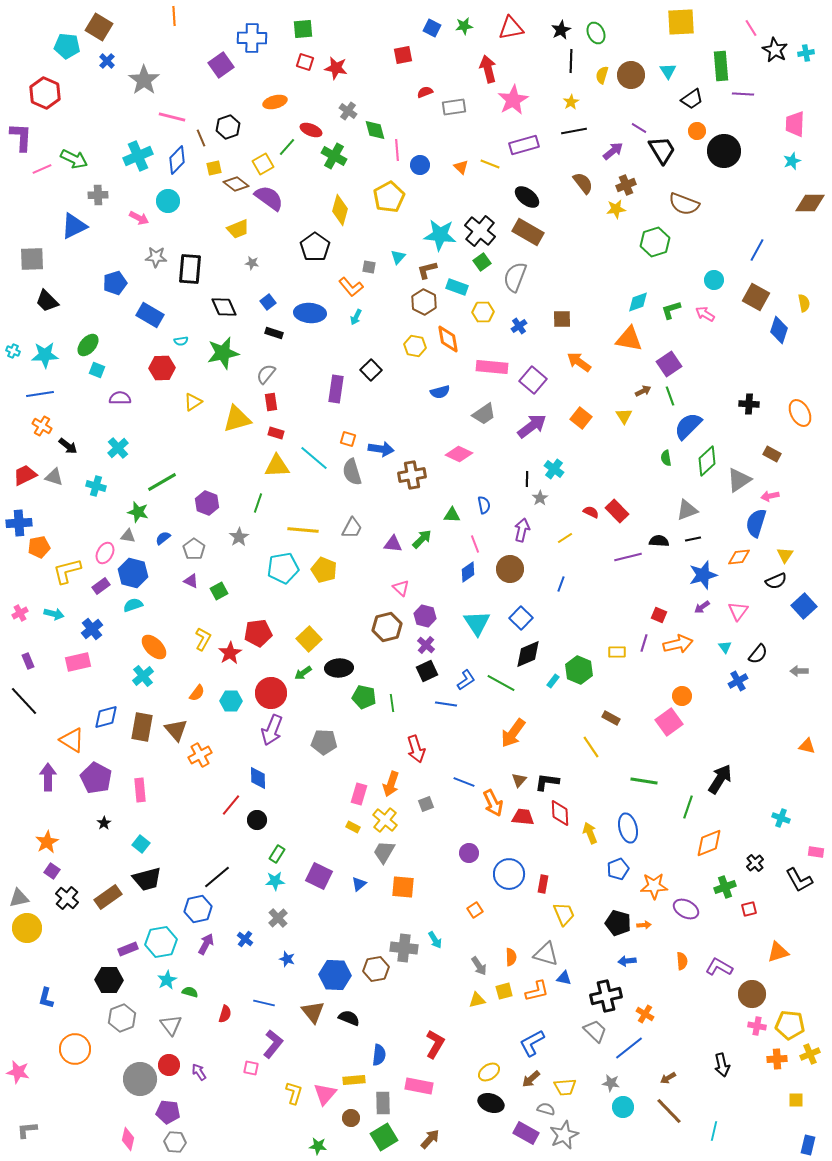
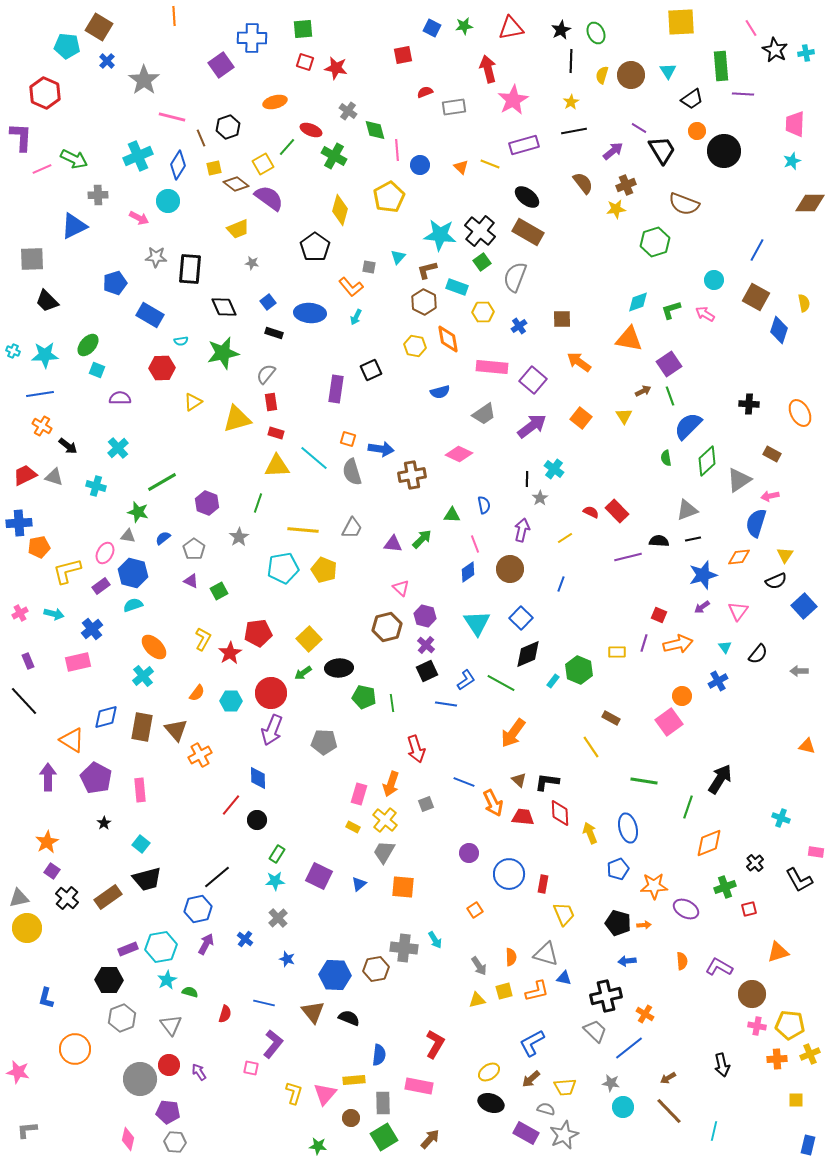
blue diamond at (177, 160): moved 1 px right, 5 px down; rotated 12 degrees counterclockwise
black square at (371, 370): rotated 20 degrees clockwise
blue cross at (738, 681): moved 20 px left
brown triangle at (519, 780): rotated 28 degrees counterclockwise
cyan hexagon at (161, 942): moved 5 px down
